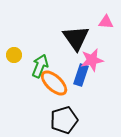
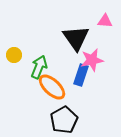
pink triangle: moved 1 px left, 1 px up
green arrow: moved 1 px left, 1 px down
orange ellipse: moved 2 px left, 4 px down
black pentagon: rotated 12 degrees counterclockwise
